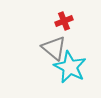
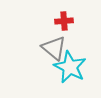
red cross: rotated 18 degrees clockwise
